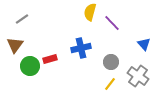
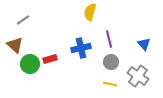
gray line: moved 1 px right, 1 px down
purple line: moved 3 px left, 16 px down; rotated 30 degrees clockwise
brown triangle: rotated 24 degrees counterclockwise
green circle: moved 2 px up
yellow line: rotated 64 degrees clockwise
